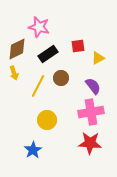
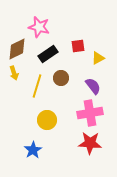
yellow line: moved 1 px left; rotated 10 degrees counterclockwise
pink cross: moved 1 px left, 1 px down
